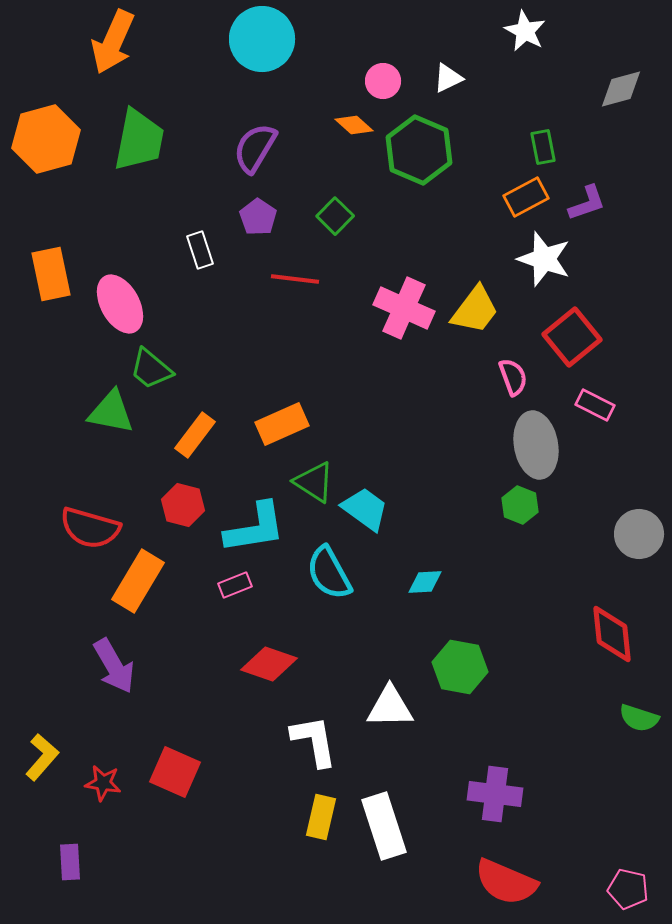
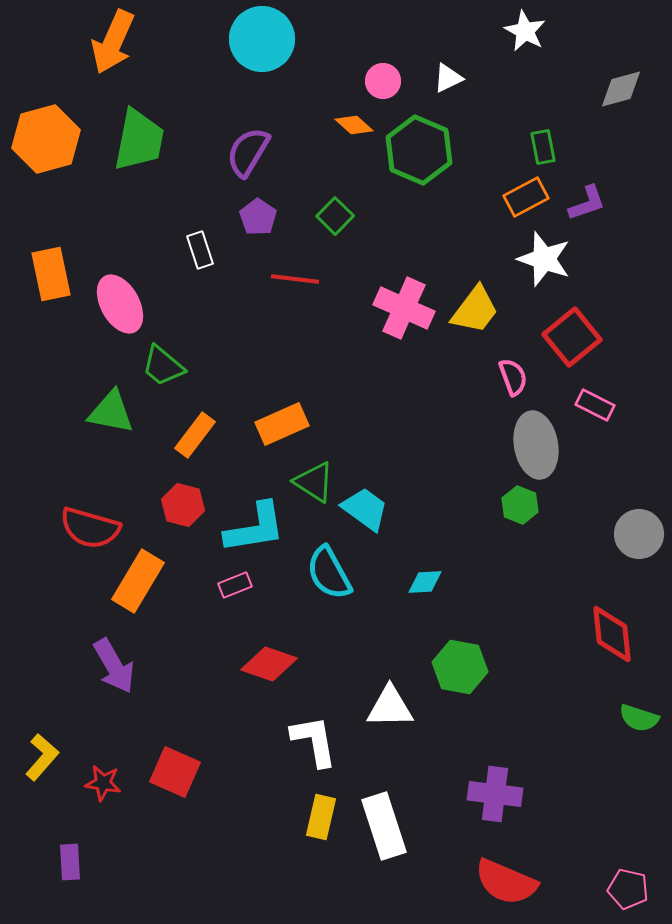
purple semicircle at (255, 148): moved 7 px left, 4 px down
green trapezoid at (151, 369): moved 12 px right, 3 px up
